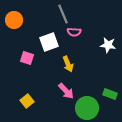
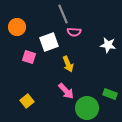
orange circle: moved 3 px right, 7 px down
pink square: moved 2 px right, 1 px up
